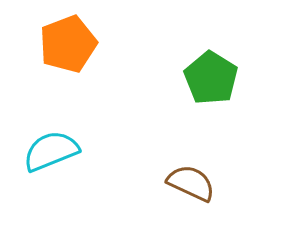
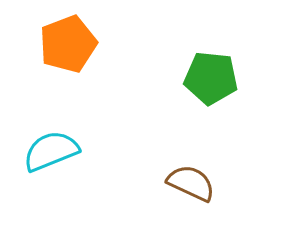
green pentagon: rotated 26 degrees counterclockwise
